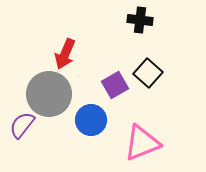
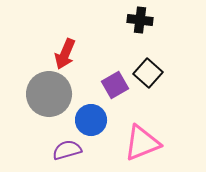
purple semicircle: moved 45 px right, 25 px down; rotated 36 degrees clockwise
